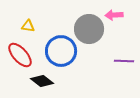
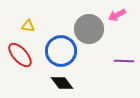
pink arrow: moved 3 px right; rotated 24 degrees counterclockwise
black diamond: moved 20 px right, 2 px down; rotated 15 degrees clockwise
